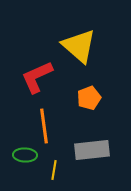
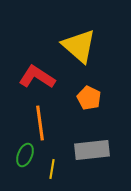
red L-shape: rotated 57 degrees clockwise
orange pentagon: rotated 25 degrees counterclockwise
orange line: moved 4 px left, 3 px up
green ellipse: rotated 70 degrees counterclockwise
yellow line: moved 2 px left, 1 px up
